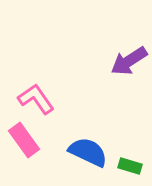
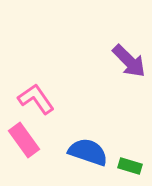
purple arrow: rotated 102 degrees counterclockwise
blue semicircle: rotated 6 degrees counterclockwise
